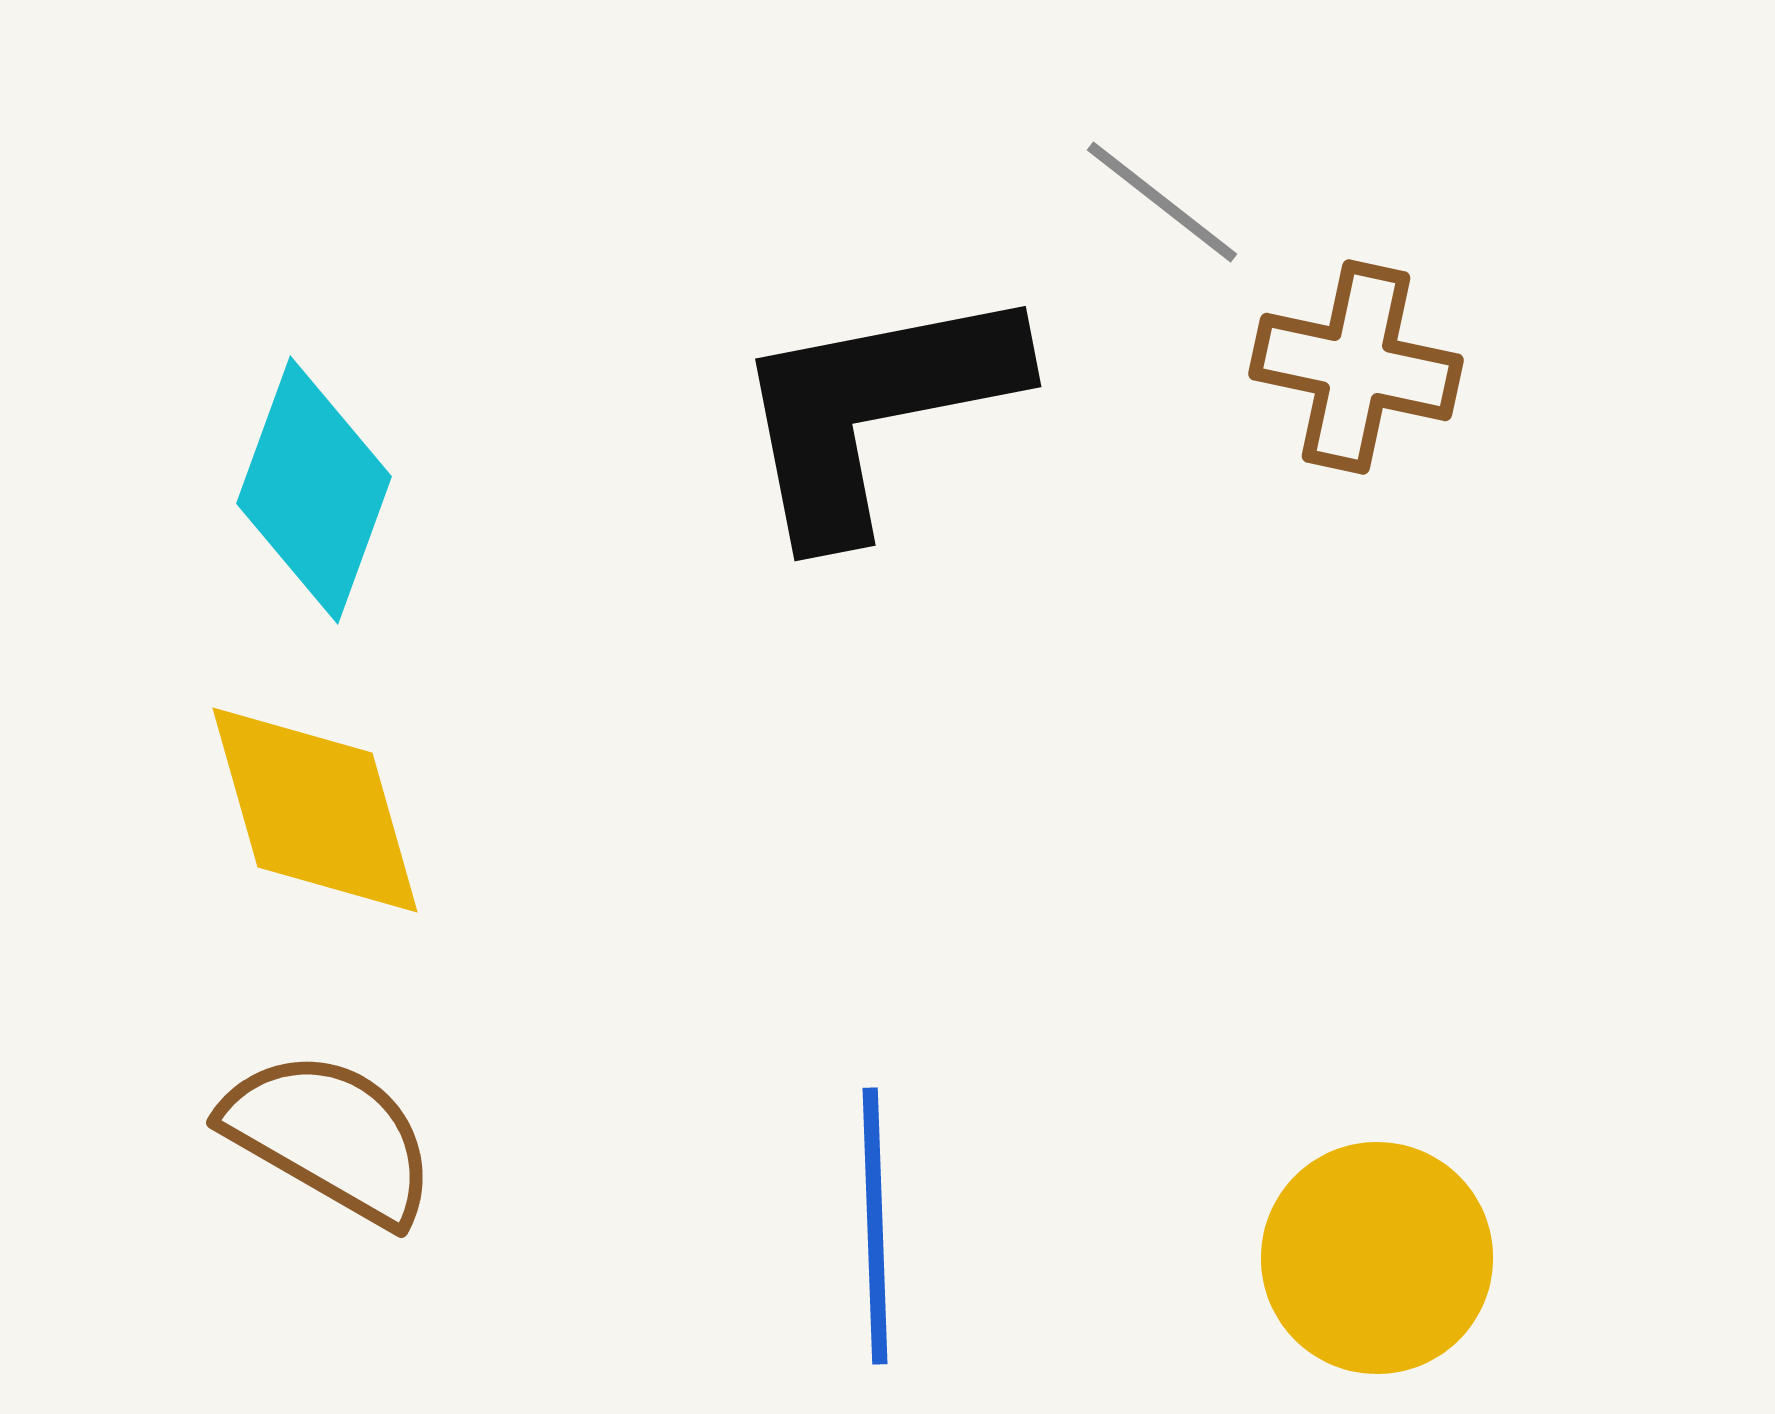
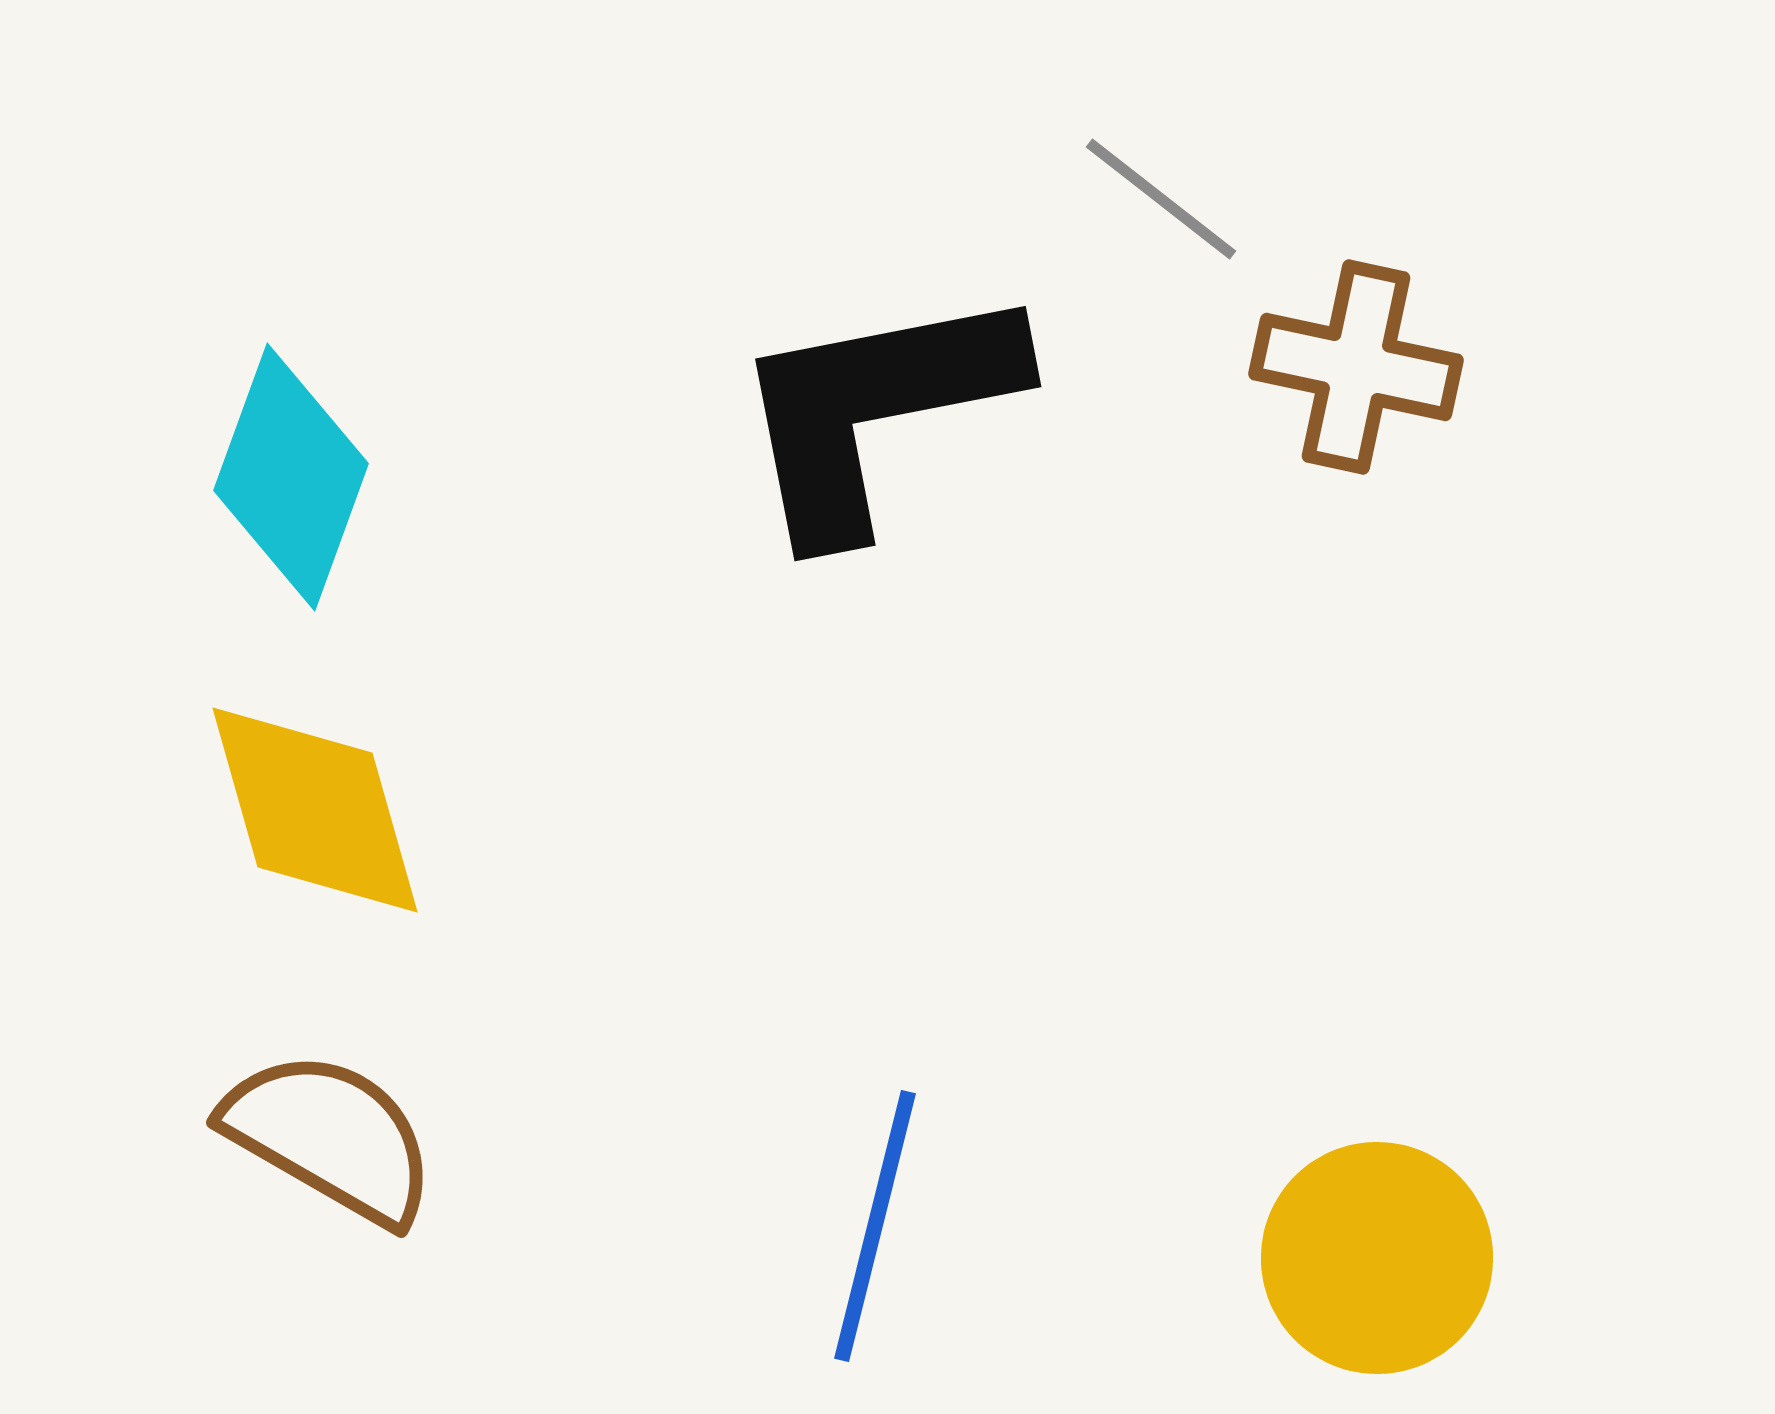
gray line: moved 1 px left, 3 px up
cyan diamond: moved 23 px left, 13 px up
blue line: rotated 16 degrees clockwise
